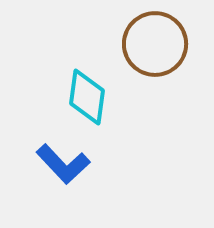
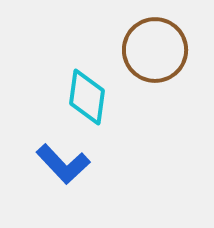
brown circle: moved 6 px down
